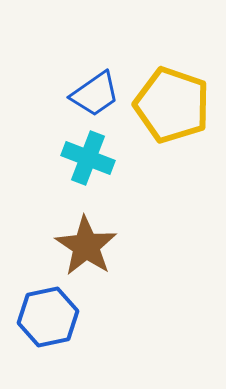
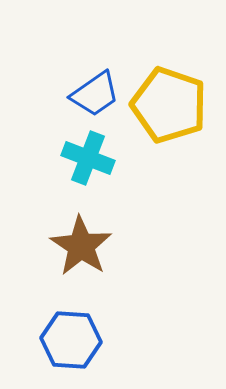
yellow pentagon: moved 3 px left
brown star: moved 5 px left
blue hexagon: moved 23 px right, 23 px down; rotated 16 degrees clockwise
